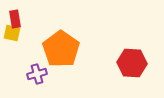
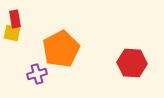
orange pentagon: rotated 9 degrees clockwise
